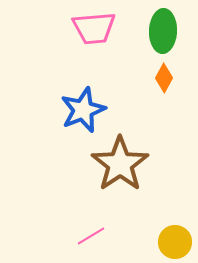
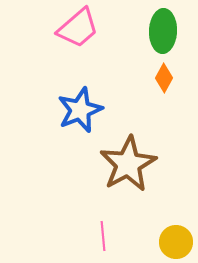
pink trapezoid: moved 16 px left; rotated 36 degrees counterclockwise
blue star: moved 3 px left
brown star: moved 8 px right; rotated 6 degrees clockwise
pink line: moved 12 px right; rotated 64 degrees counterclockwise
yellow circle: moved 1 px right
